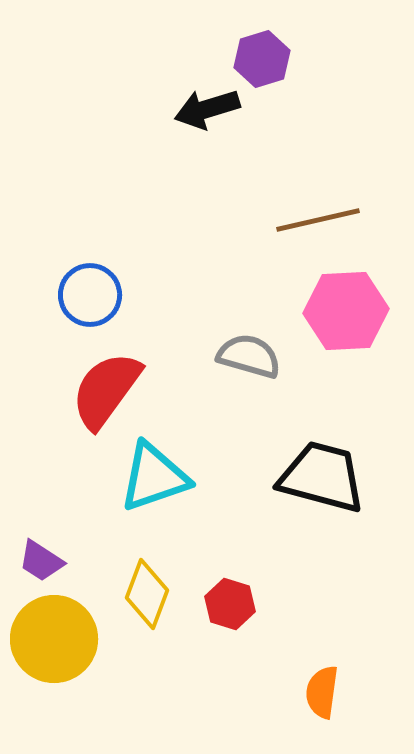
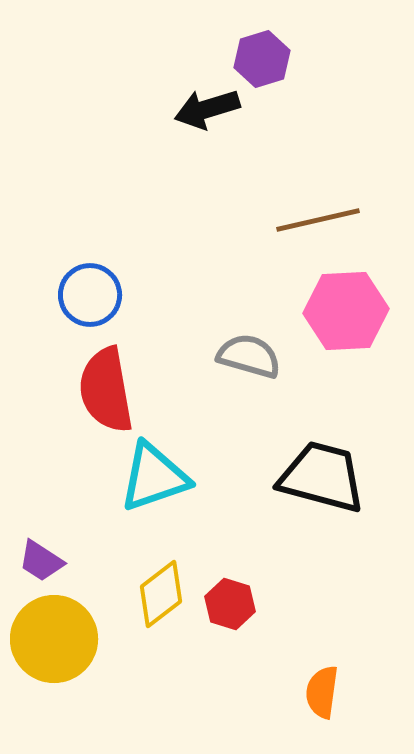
red semicircle: rotated 46 degrees counterclockwise
yellow diamond: moved 14 px right; rotated 32 degrees clockwise
